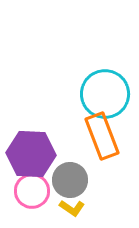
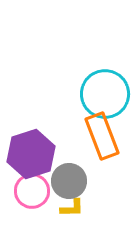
purple hexagon: rotated 21 degrees counterclockwise
gray circle: moved 1 px left, 1 px down
yellow L-shape: rotated 35 degrees counterclockwise
